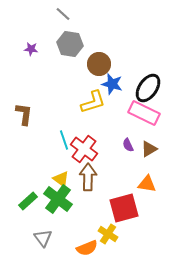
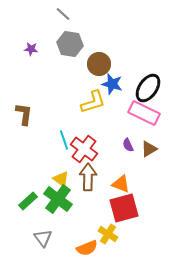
orange triangle: moved 26 px left; rotated 12 degrees clockwise
